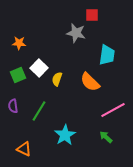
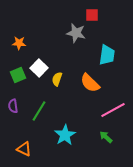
orange semicircle: moved 1 px down
